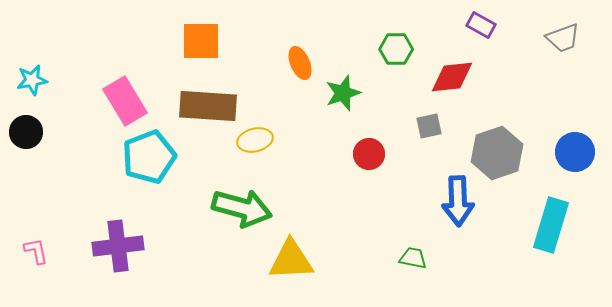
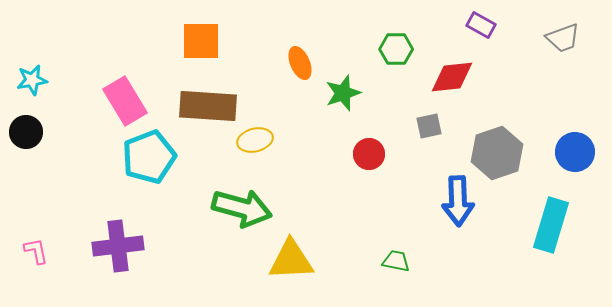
green trapezoid: moved 17 px left, 3 px down
